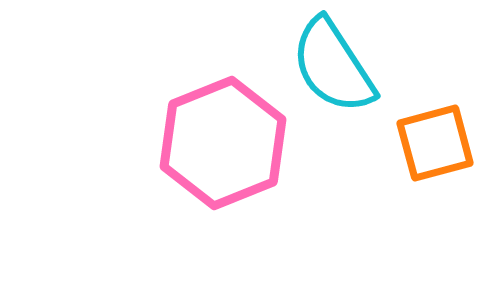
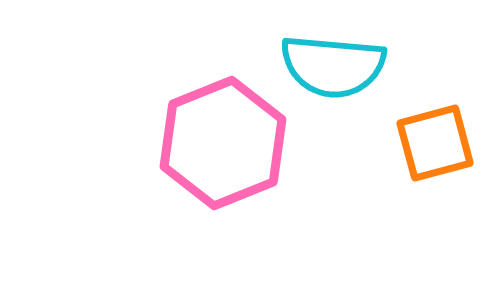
cyan semicircle: rotated 52 degrees counterclockwise
